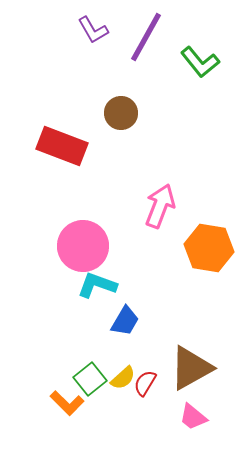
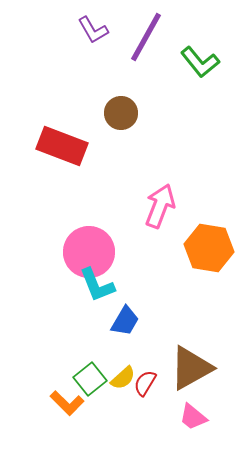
pink circle: moved 6 px right, 6 px down
cyan L-shape: rotated 132 degrees counterclockwise
